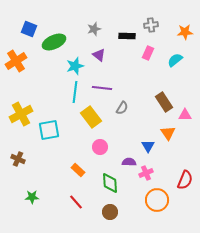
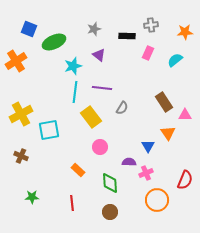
cyan star: moved 2 px left
brown cross: moved 3 px right, 3 px up
red line: moved 4 px left, 1 px down; rotated 35 degrees clockwise
